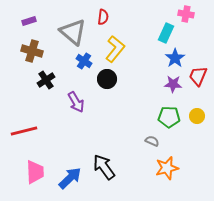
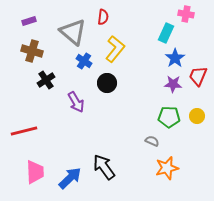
black circle: moved 4 px down
